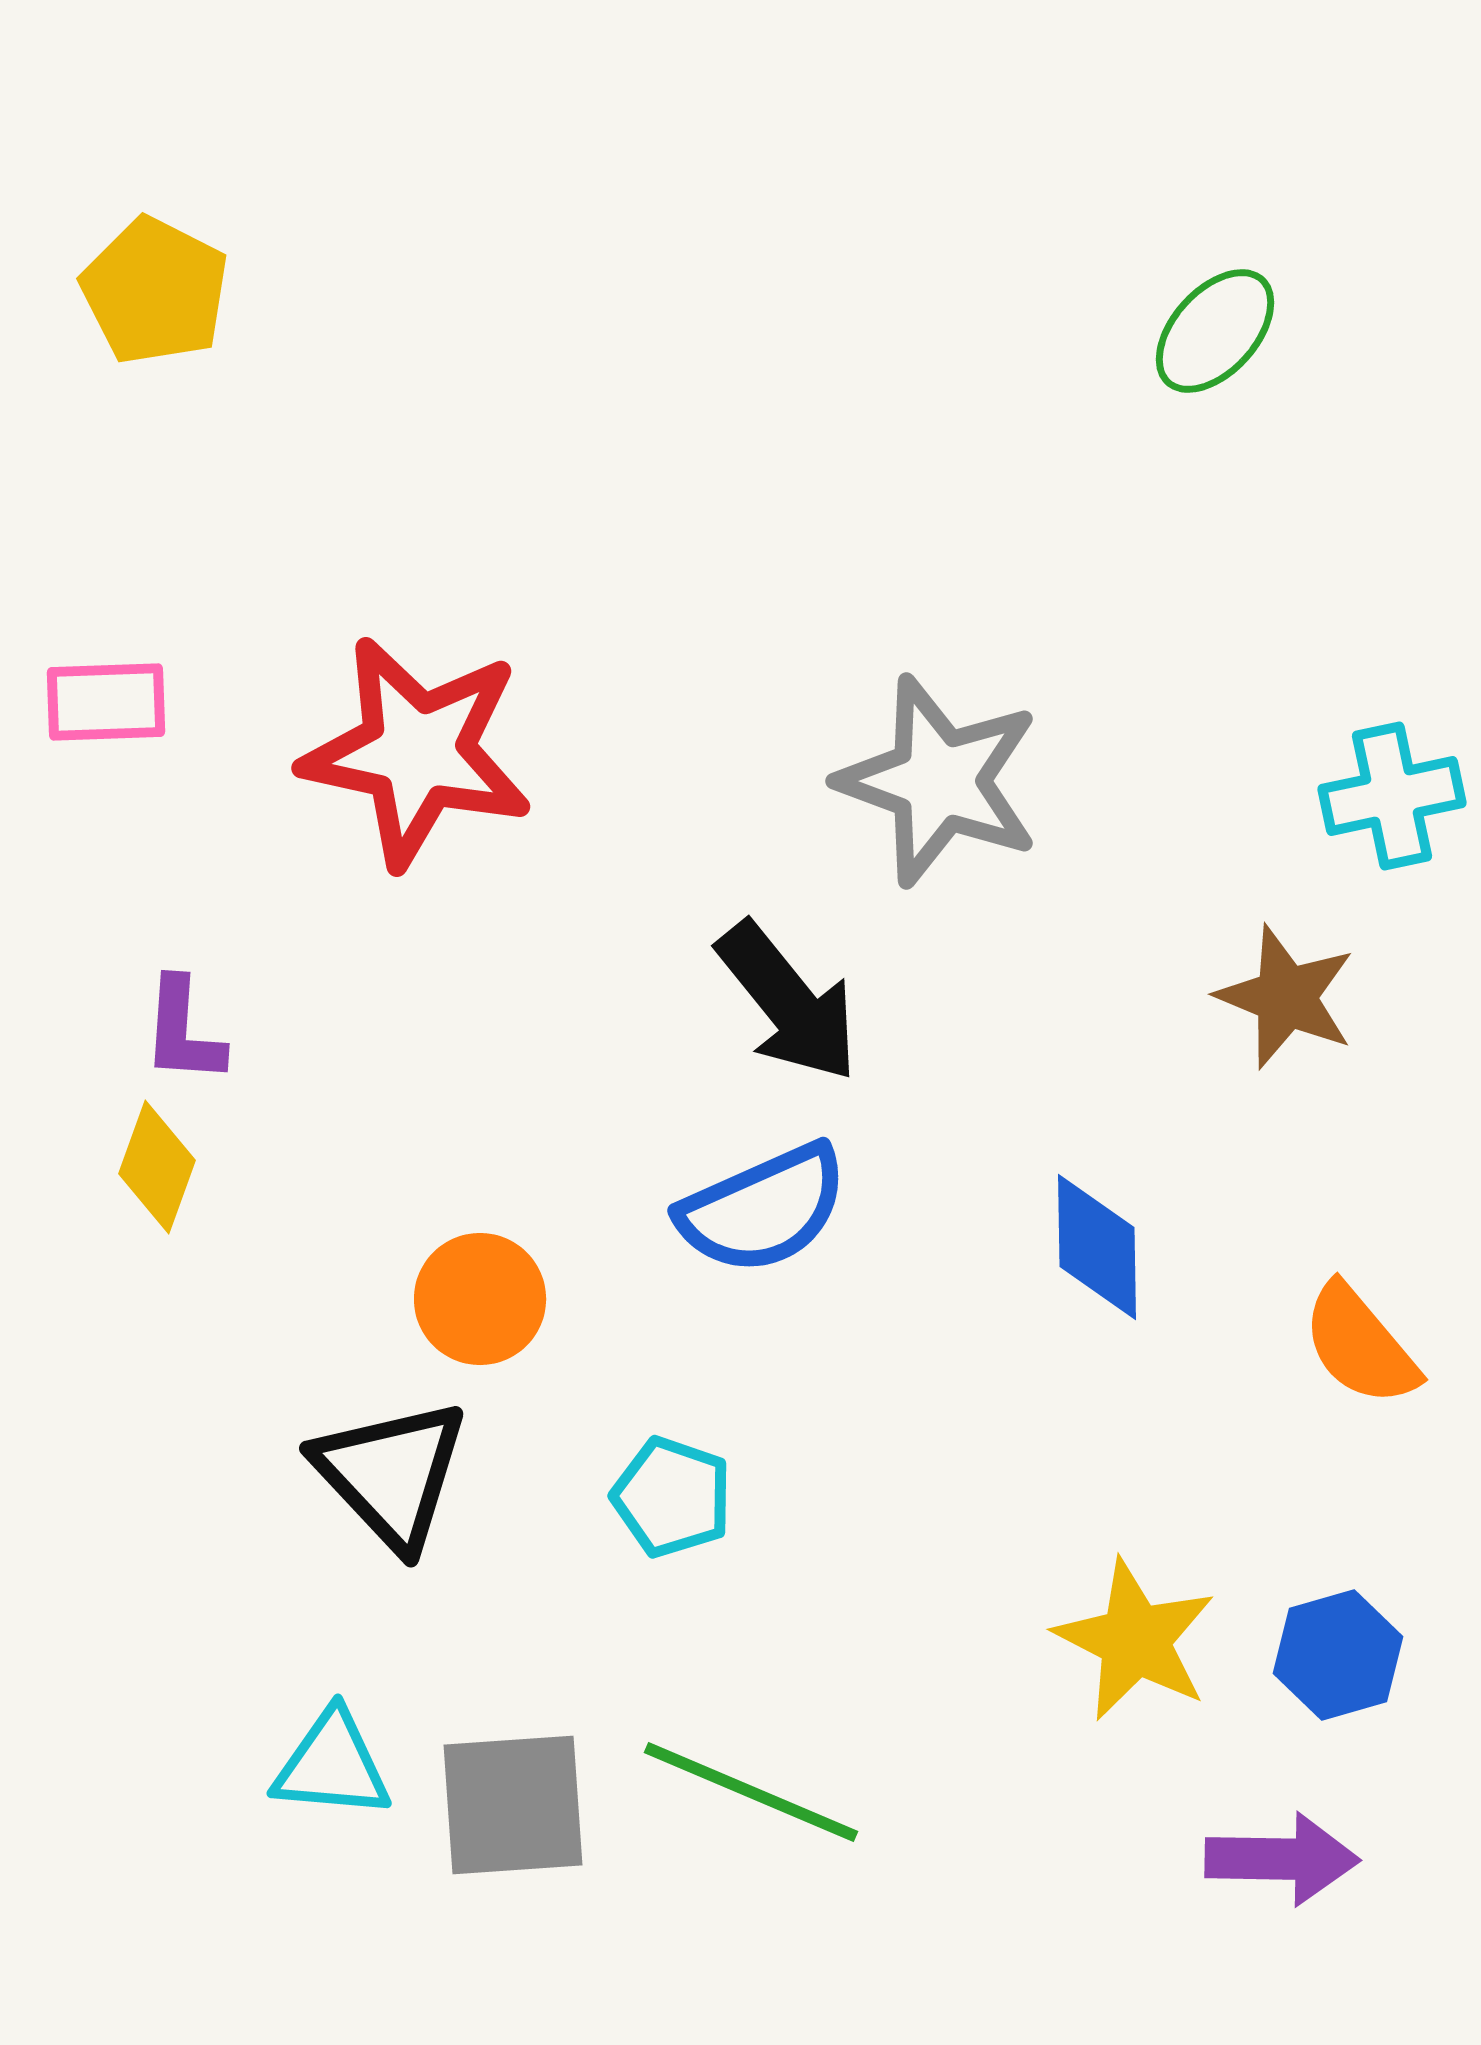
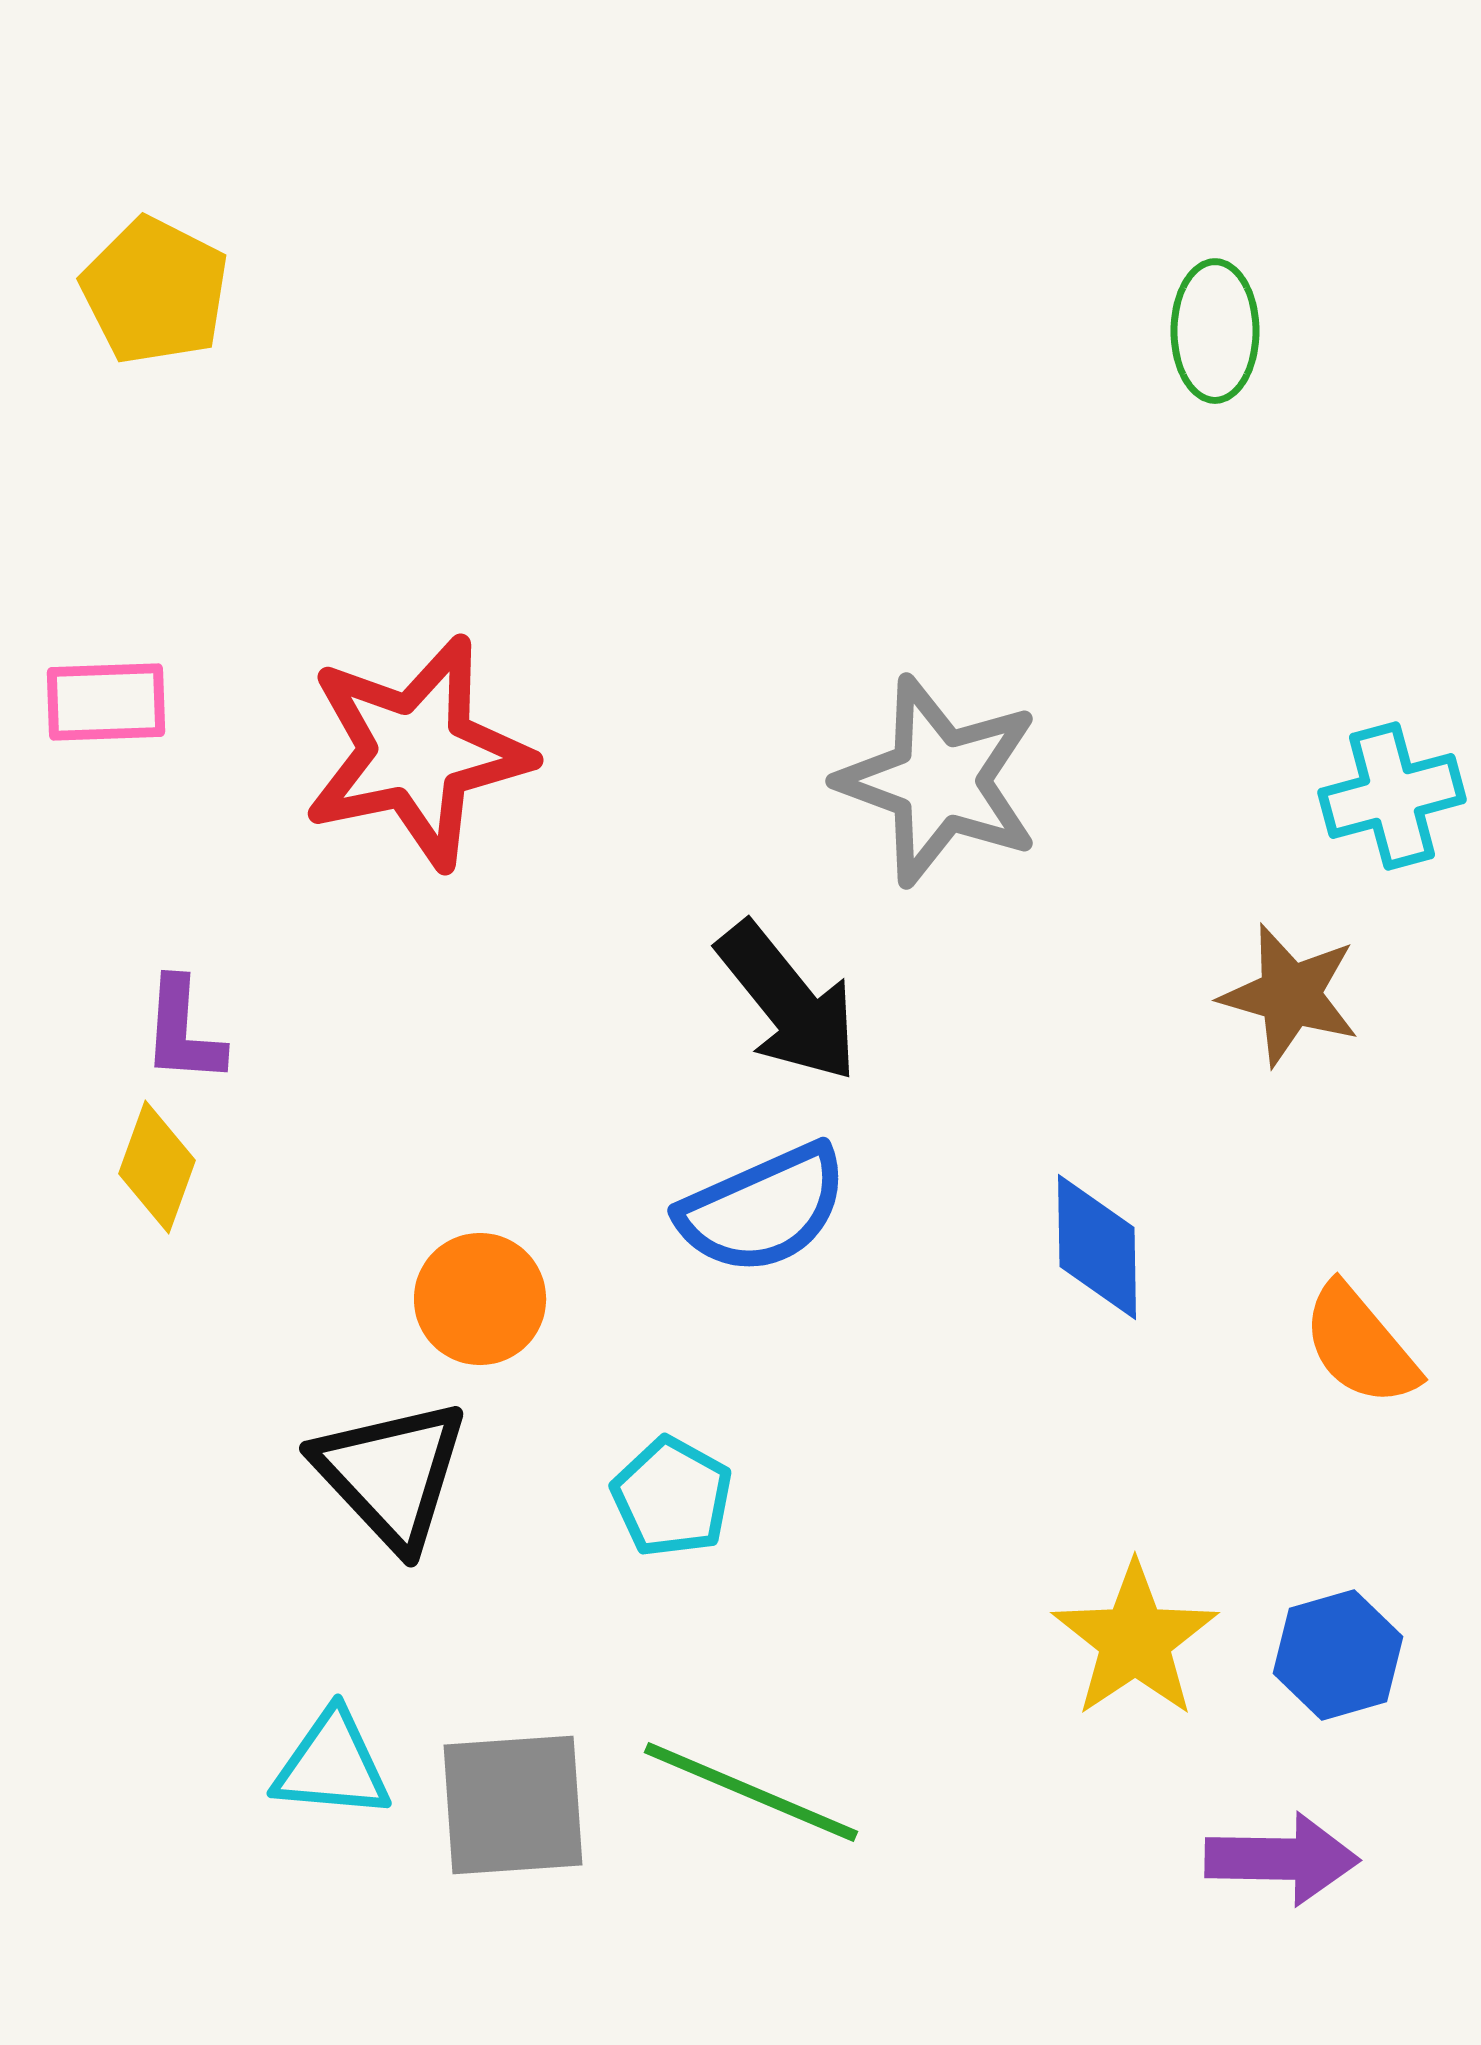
green ellipse: rotated 42 degrees counterclockwise
red star: rotated 24 degrees counterclockwise
cyan cross: rotated 3 degrees counterclockwise
brown star: moved 4 px right, 2 px up; rotated 6 degrees counterclockwise
cyan pentagon: rotated 10 degrees clockwise
yellow star: rotated 11 degrees clockwise
